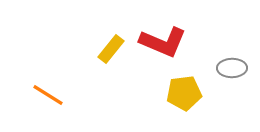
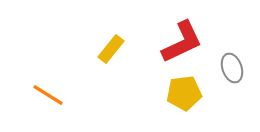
red L-shape: moved 19 px right; rotated 48 degrees counterclockwise
gray ellipse: rotated 72 degrees clockwise
